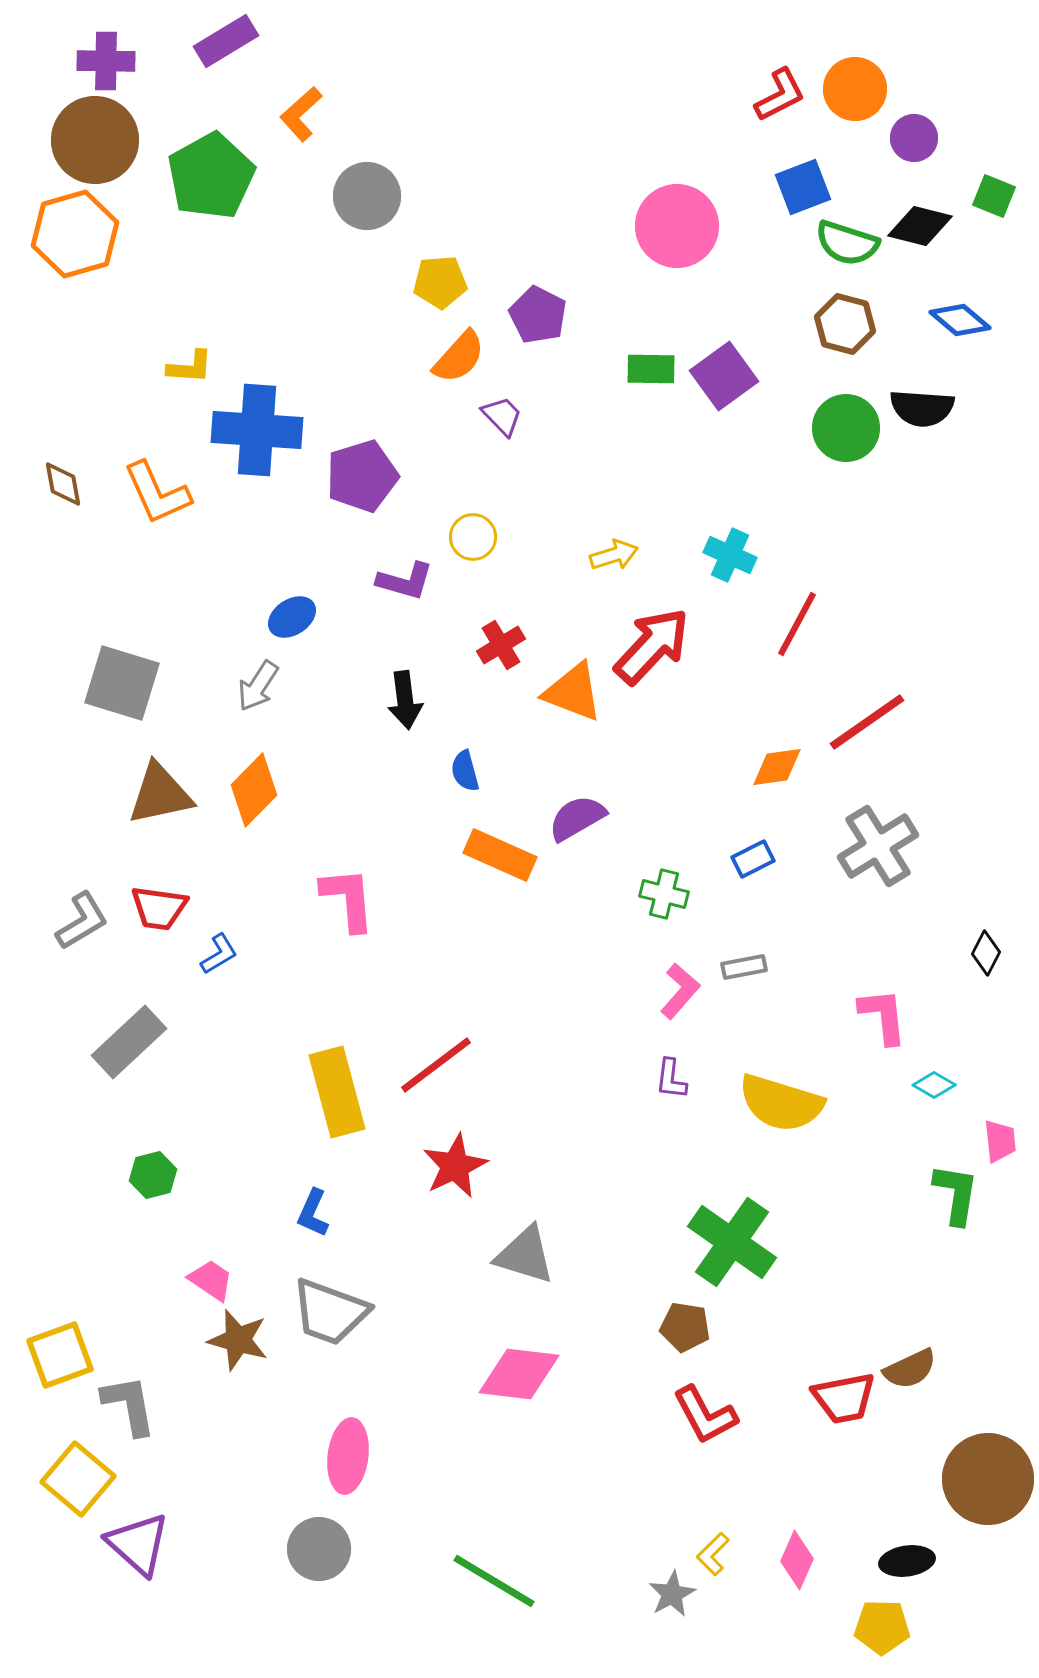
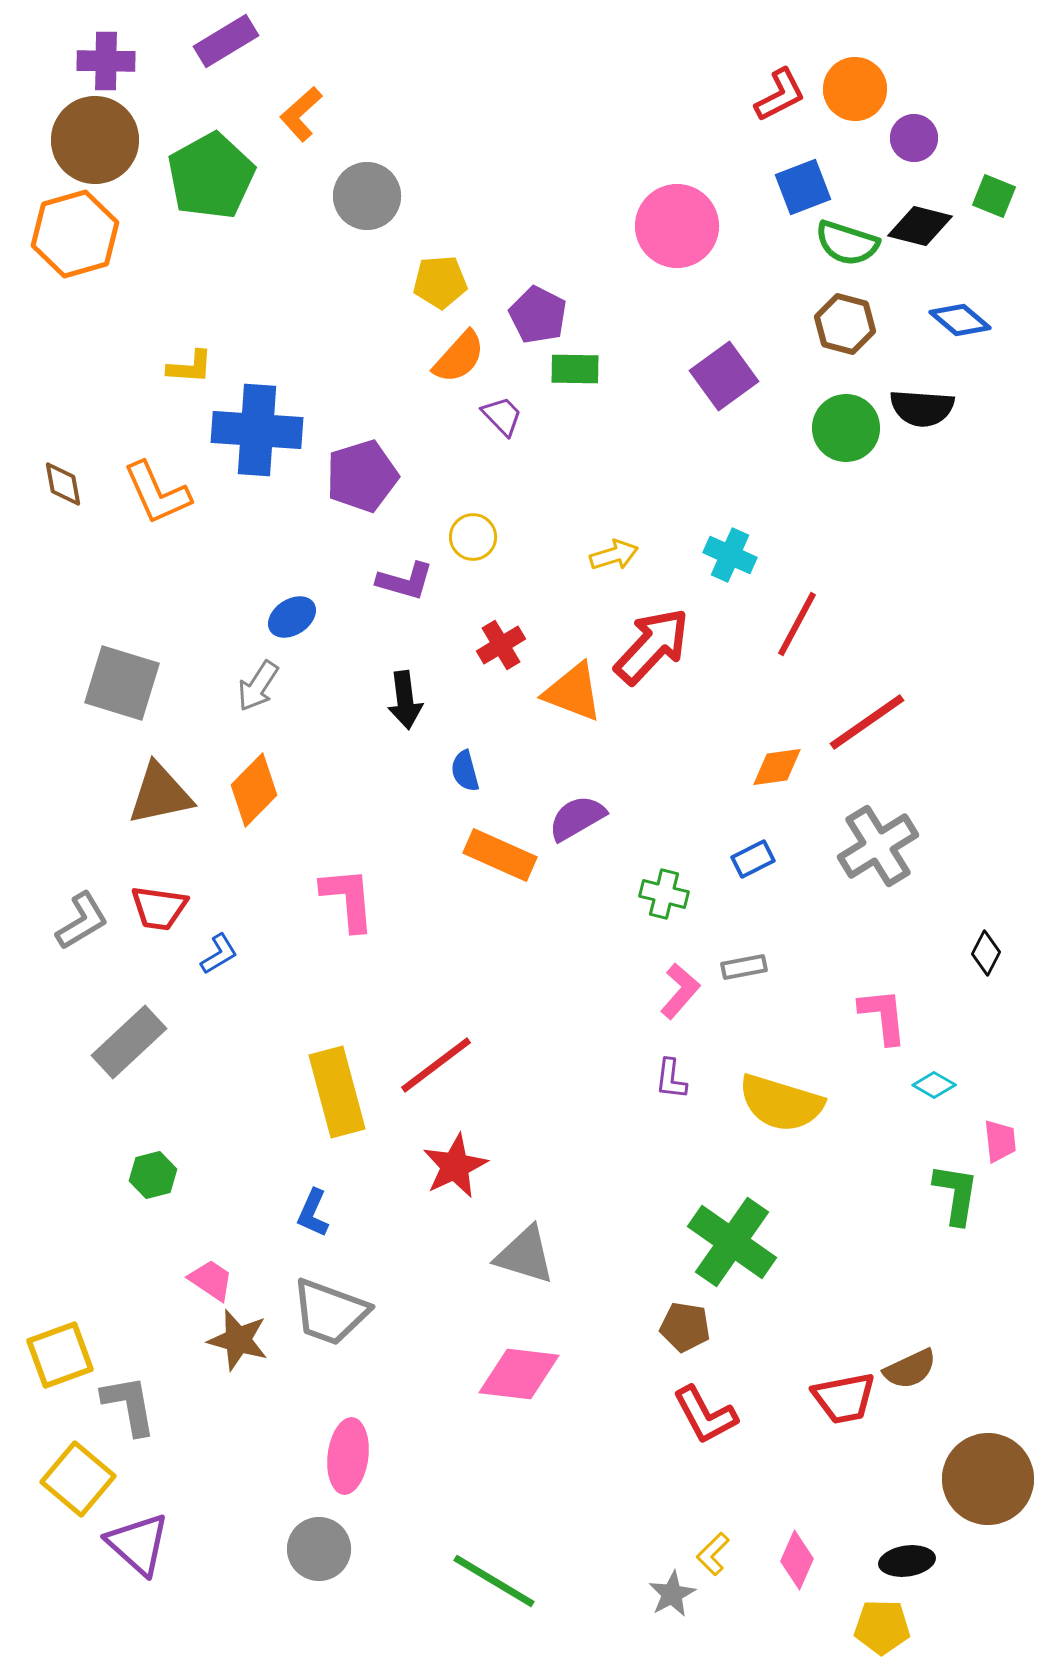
green rectangle at (651, 369): moved 76 px left
